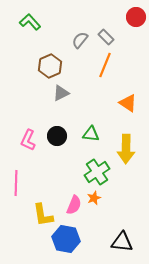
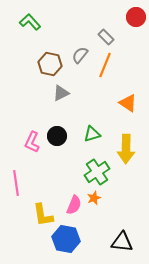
gray semicircle: moved 15 px down
brown hexagon: moved 2 px up; rotated 25 degrees counterclockwise
green triangle: moved 1 px right; rotated 24 degrees counterclockwise
pink L-shape: moved 4 px right, 2 px down
pink line: rotated 10 degrees counterclockwise
